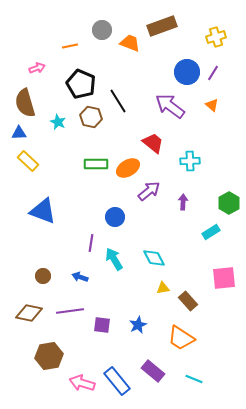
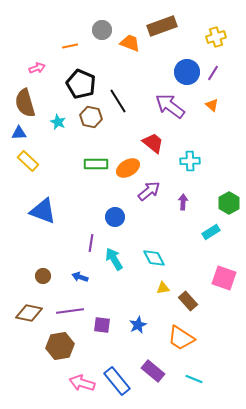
pink square at (224, 278): rotated 25 degrees clockwise
brown hexagon at (49, 356): moved 11 px right, 10 px up
